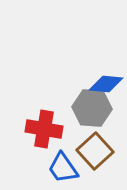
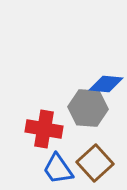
gray hexagon: moved 4 px left
brown square: moved 12 px down
blue trapezoid: moved 5 px left, 1 px down
